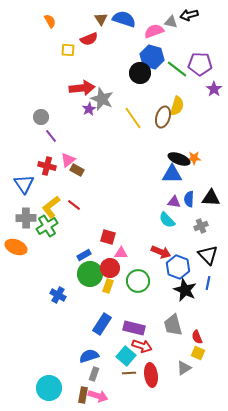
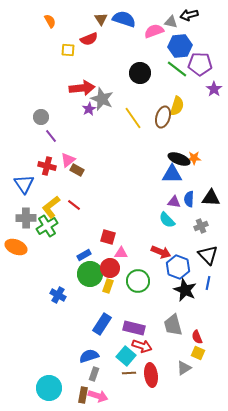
blue hexagon at (152, 57): moved 28 px right, 11 px up; rotated 20 degrees counterclockwise
